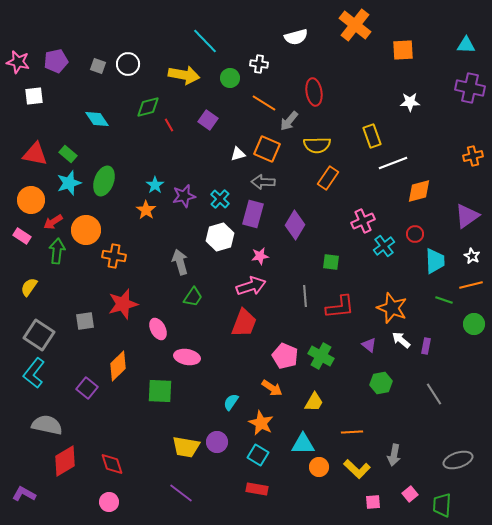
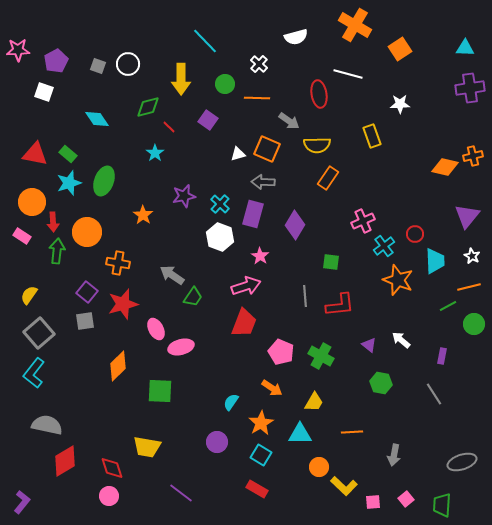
orange cross at (355, 25): rotated 8 degrees counterclockwise
cyan triangle at (466, 45): moved 1 px left, 3 px down
orange square at (403, 50): moved 3 px left, 1 px up; rotated 30 degrees counterclockwise
purple pentagon at (56, 61): rotated 15 degrees counterclockwise
pink star at (18, 62): moved 12 px up; rotated 15 degrees counterclockwise
white cross at (259, 64): rotated 36 degrees clockwise
yellow arrow at (184, 75): moved 3 px left, 4 px down; rotated 80 degrees clockwise
green circle at (230, 78): moved 5 px left, 6 px down
purple cross at (470, 88): rotated 20 degrees counterclockwise
red ellipse at (314, 92): moved 5 px right, 2 px down
white square at (34, 96): moved 10 px right, 4 px up; rotated 24 degrees clockwise
white star at (410, 102): moved 10 px left, 2 px down
orange line at (264, 103): moved 7 px left, 5 px up; rotated 30 degrees counterclockwise
gray arrow at (289, 121): rotated 95 degrees counterclockwise
red line at (169, 125): moved 2 px down; rotated 16 degrees counterclockwise
white line at (393, 163): moved 45 px left, 89 px up; rotated 36 degrees clockwise
cyan star at (155, 185): moved 32 px up
orange diamond at (419, 191): moved 26 px right, 24 px up; rotated 28 degrees clockwise
cyan cross at (220, 199): moved 5 px down
orange circle at (31, 200): moved 1 px right, 2 px down
orange star at (146, 210): moved 3 px left, 5 px down
purple triangle at (467, 216): rotated 16 degrees counterclockwise
red arrow at (53, 222): rotated 60 degrees counterclockwise
orange circle at (86, 230): moved 1 px right, 2 px down
white hexagon at (220, 237): rotated 24 degrees counterclockwise
orange cross at (114, 256): moved 4 px right, 7 px down
pink star at (260, 256): rotated 30 degrees counterclockwise
gray arrow at (180, 262): moved 8 px left, 13 px down; rotated 40 degrees counterclockwise
orange line at (471, 285): moved 2 px left, 2 px down
pink arrow at (251, 286): moved 5 px left
yellow semicircle at (29, 287): moved 8 px down
green line at (444, 300): moved 4 px right, 6 px down; rotated 48 degrees counterclockwise
red L-shape at (340, 307): moved 2 px up
orange star at (392, 308): moved 6 px right, 28 px up
pink ellipse at (158, 329): moved 2 px left
gray square at (39, 335): moved 2 px up; rotated 16 degrees clockwise
purple rectangle at (426, 346): moved 16 px right, 10 px down
pink pentagon at (285, 356): moved 4 px left, 4 px up
pink ellipse at (187, 357): moved 6 px left, 10 px up; rotated 25 degrees counterclockwise
green hexagon at (381, 383): rotated 20 degrees clockwise
purple square at (87, 388): moved 96 px up
orange star at (261, 423): rotated 15 degrees clockwise
cyan triangle at (303, 444): moved 3 px left, 10 px up
yellow trapezoid at (186, 447): moved 39 px left
cyan square at (258, 455): moved 3 px right
gray ellipse at (458, 460): moved 4 px right, 2 px down
red diamond at (112, 464): moved 4 px down
yellow L-shape at (357, 469): moved 13 px left, 17 px down
red rectangle at (257, 489): rotated 20 degrees clockwise
purple L-shape at (24, 494): moved 2 px left, 8 px down; rotated 100 degrees clockwise
pink square at (410, 494): moved 4 px left, 5 px down
pink circle at (109, 502): moved 6 px up
